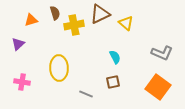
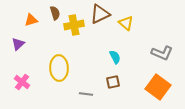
pink cross: rotated 28 degrees clockwise
gray line: rotated 16 degrees counterclockwise
